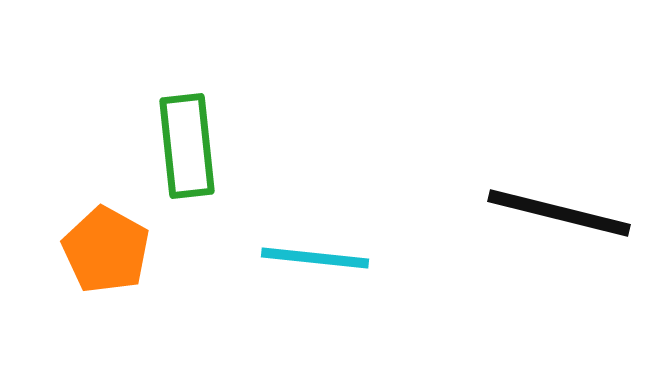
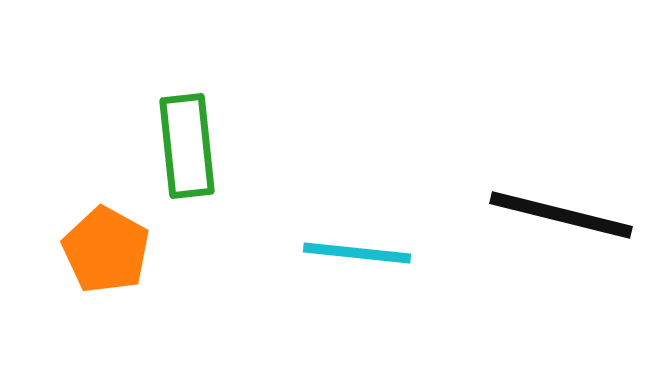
black line: moved 2 px right, 2 px down
cyan line: moved 42 px right, 5 px up
